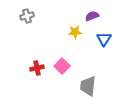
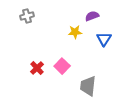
red cross: rotated 32 degrees counterclockwise
